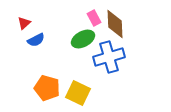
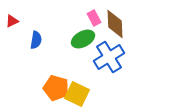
red triangle: moved 12 px left, 2 px up; rotated 16 degrees clockwise
blue semicircle: rotated 54 degrees counterclockwise
blue cross: rotated 16 degrees counterclockwise
orange pentagon: moved 9 px right
yellow square: moved 1 px left, 1 px down
